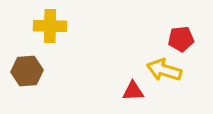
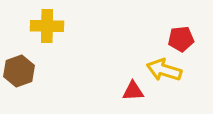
yellow cross: moved 3 px left
brown hexagon: moved 8 px left; rotated 16 degrees counterclockwise
